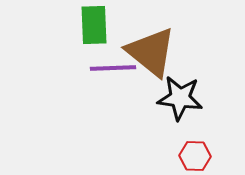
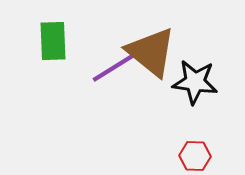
green rectangle: moved 41 px left, 16 px down
purple line: rotated 30 degrees counterclockwise
black star: moved 15 px right, 16 px up
